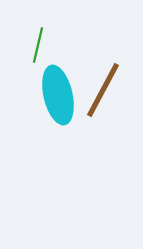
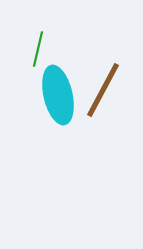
green line: moved 4 px down
